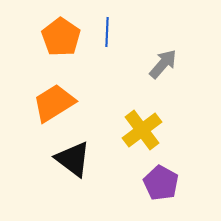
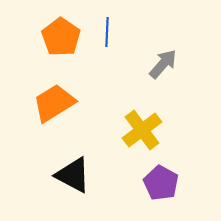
black triangle: moved 16 px down; rotated 9 degrees counterclockwise
